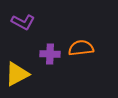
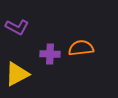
purple L-shape: moved 6 px left, 5 px down
